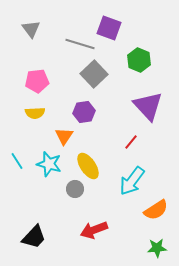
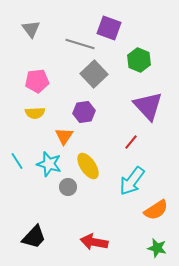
gray circle: moved 7 px left, 2 px up
red arrow: moved 12 px down; rotated 32 degrees clockwise
green star: rotated 18 degrees clockwise
